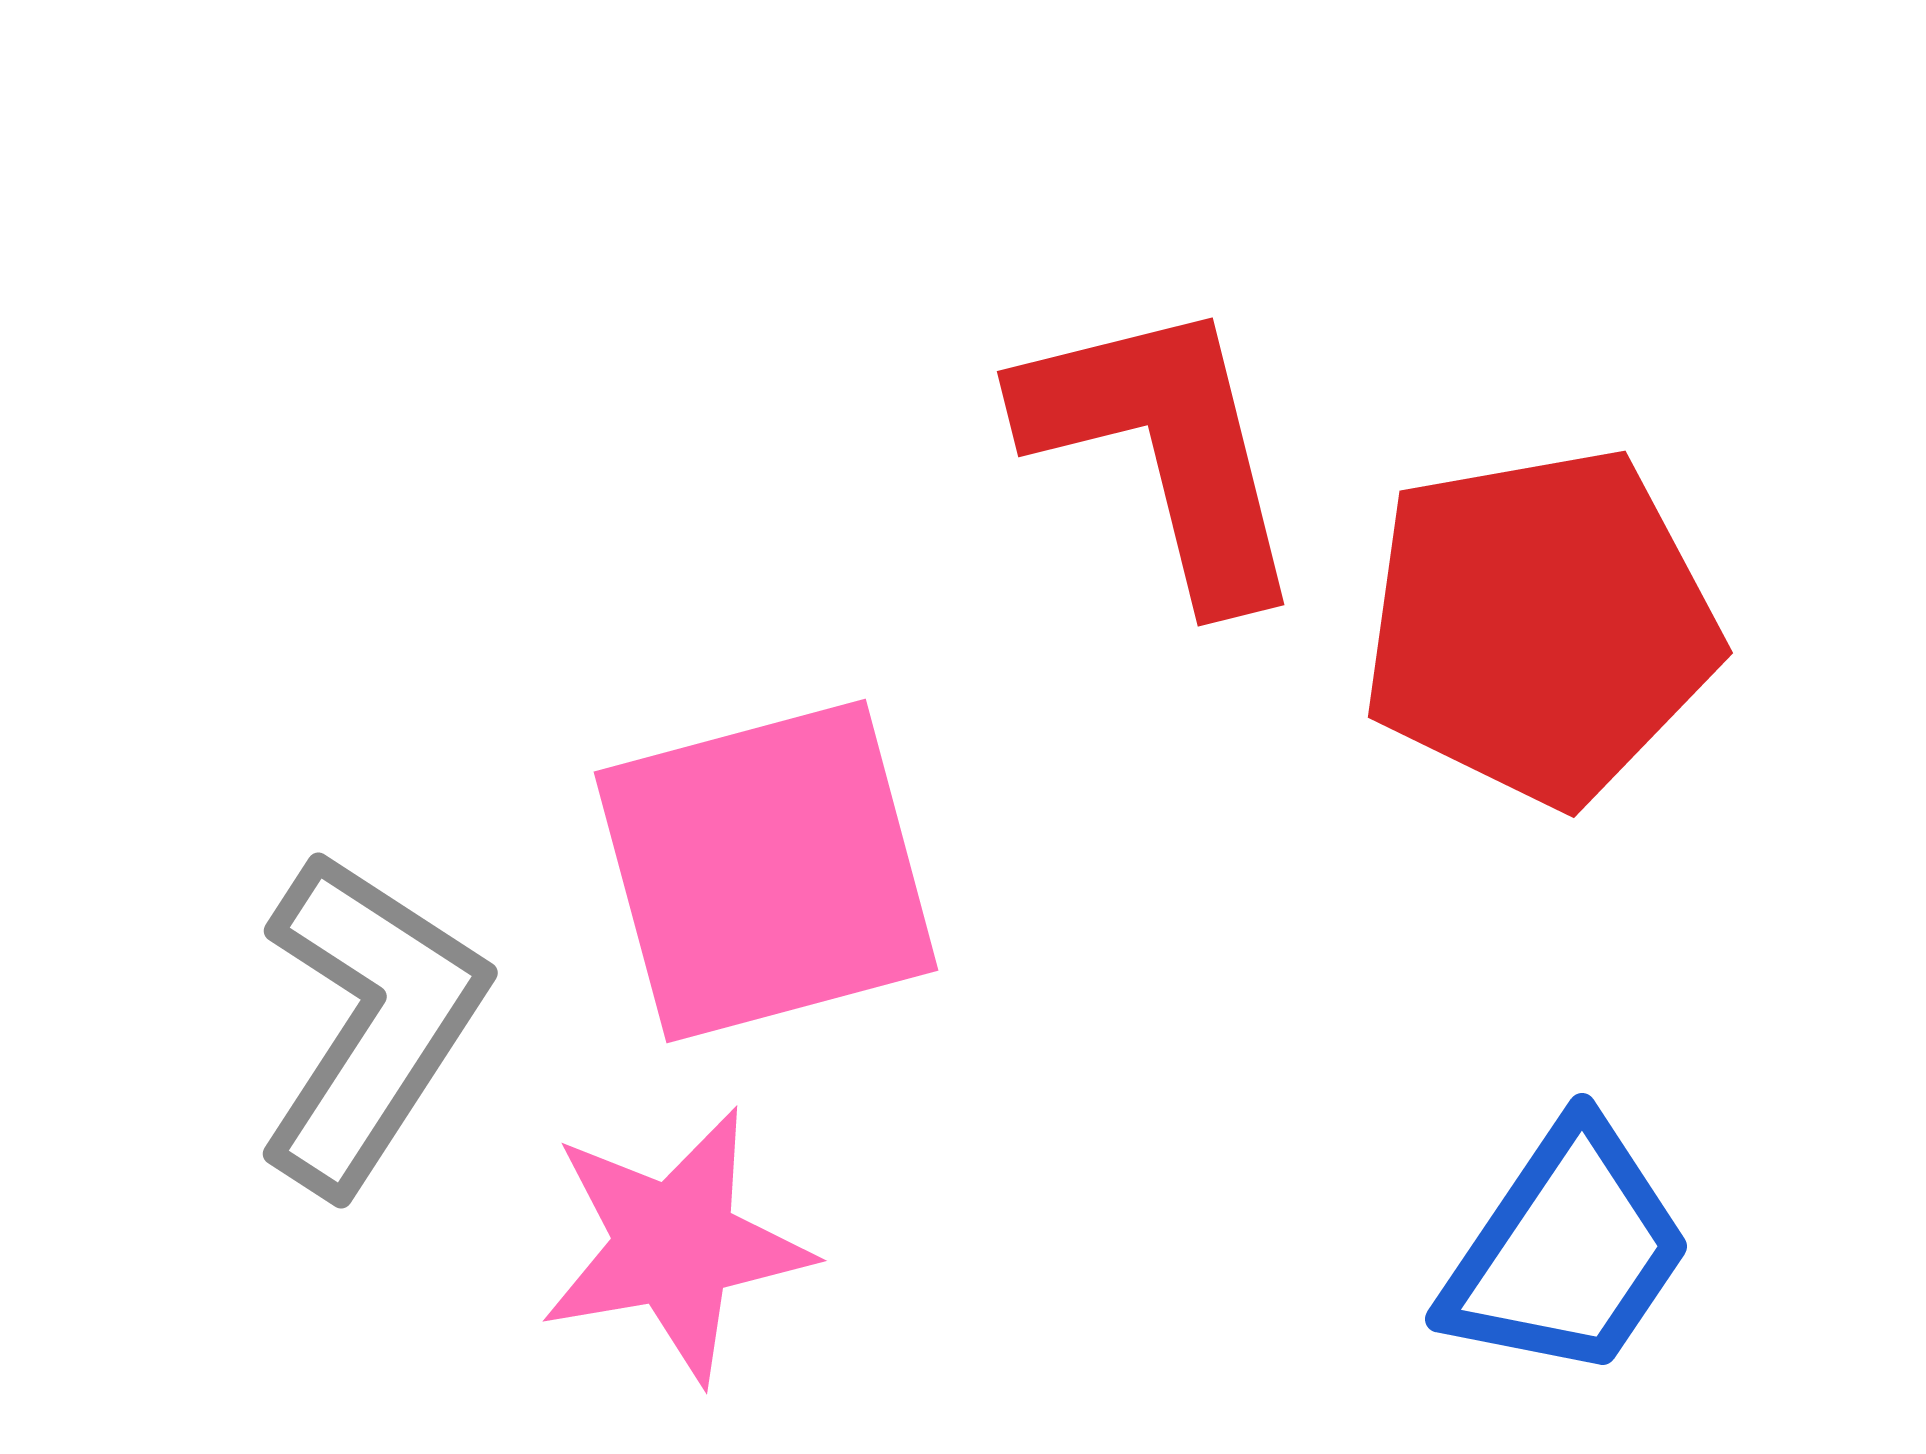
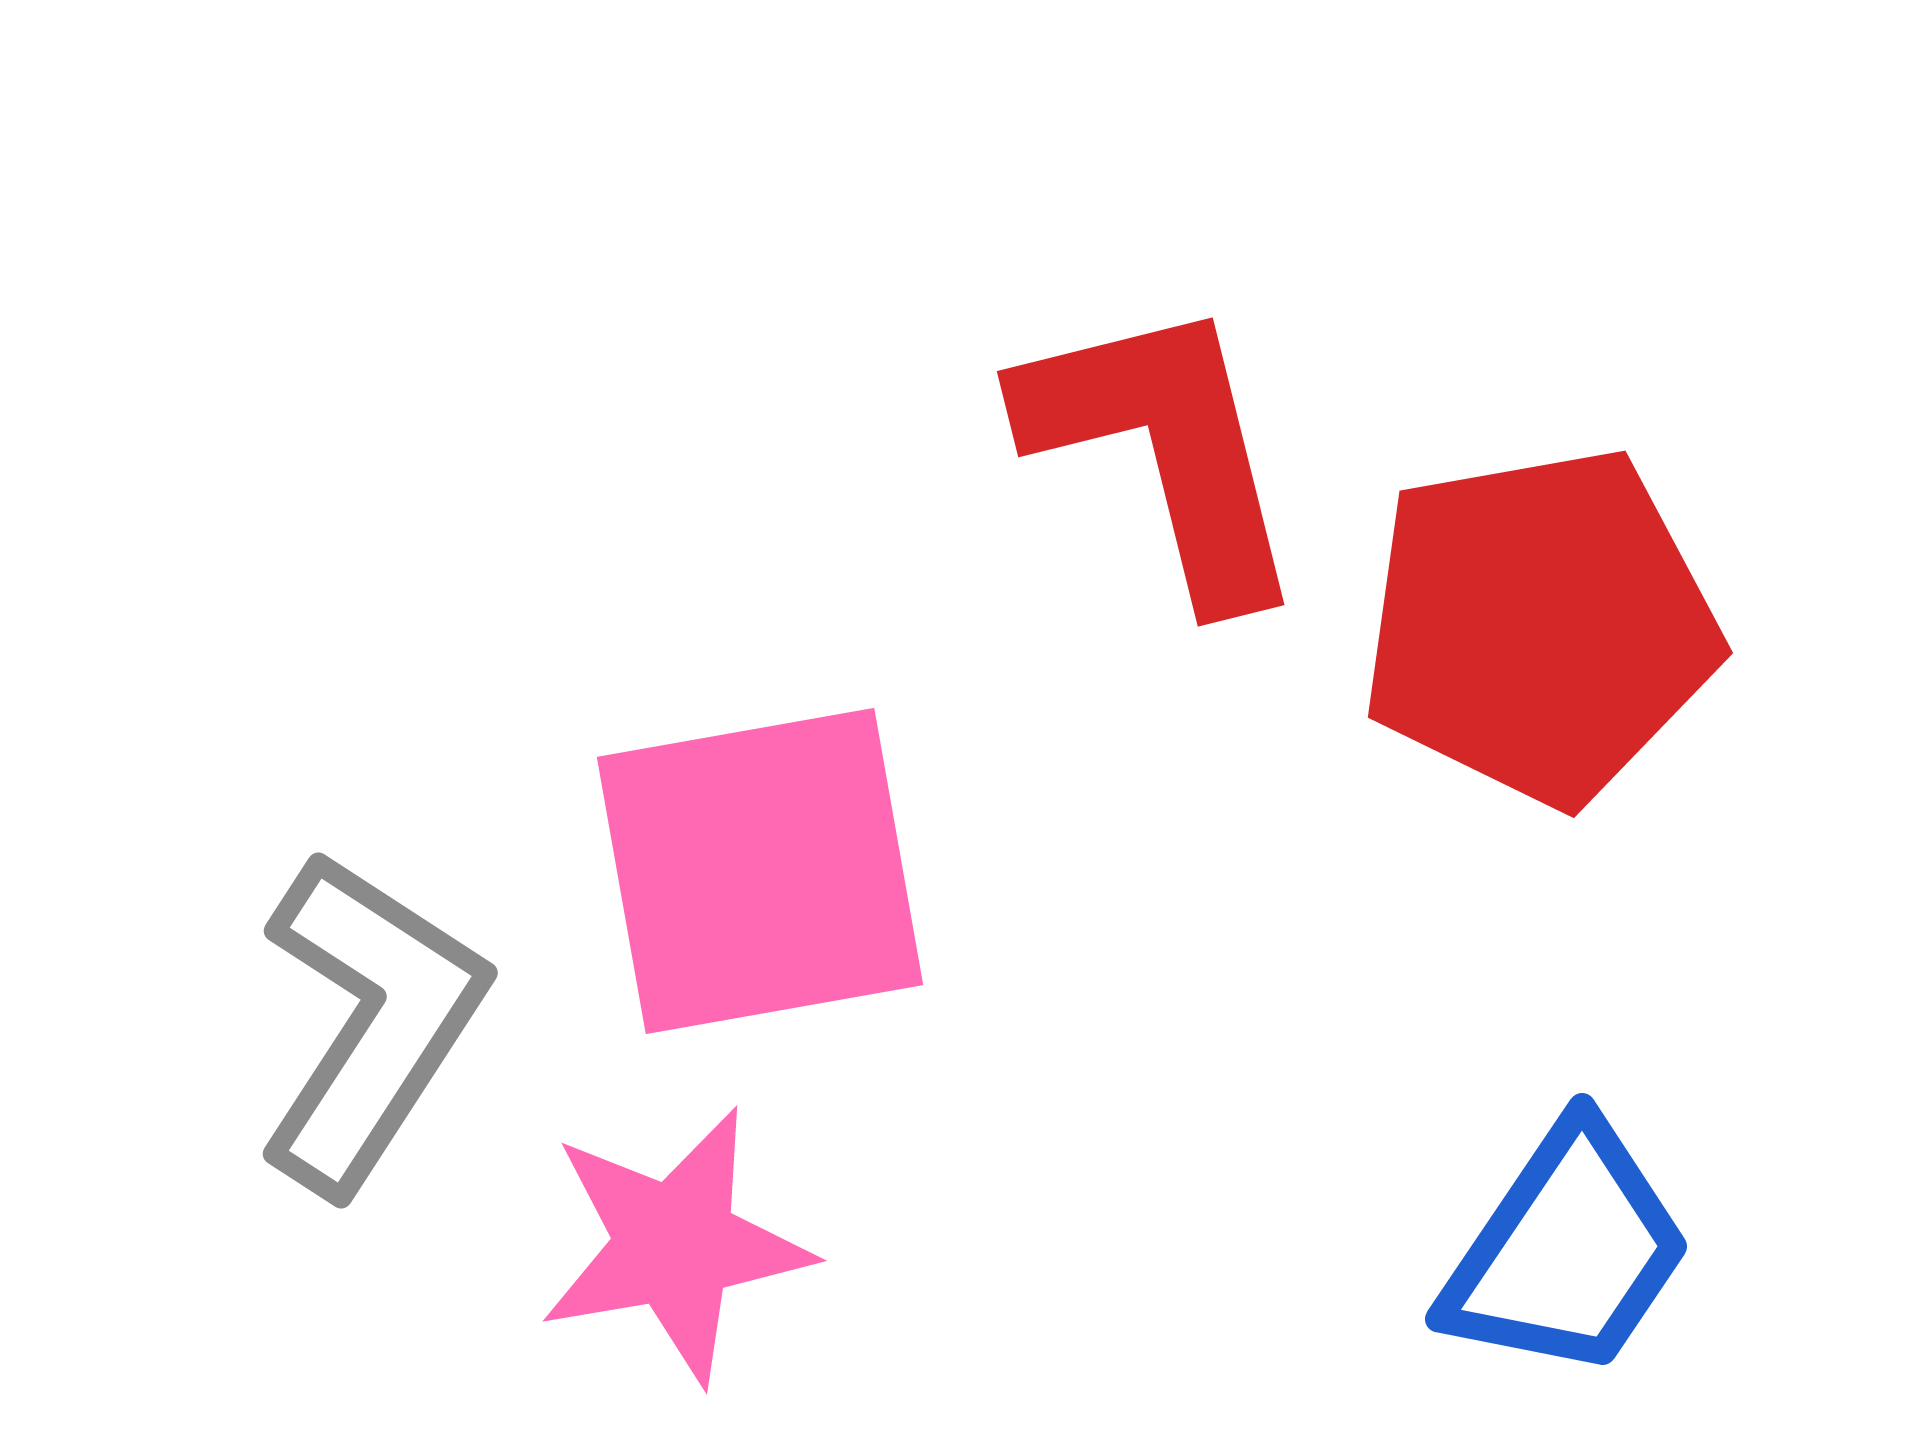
pink square: moved 6 px left; rotated 5 degrees clockwise
